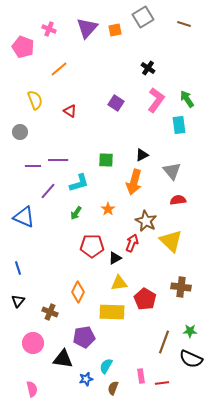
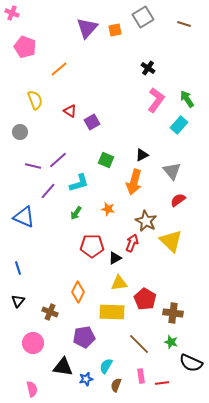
pink cross at (49, 29): moved 37 px left, 16 px up
pink pentagon at (23, 47): moved 2 px right
purple square at (116, 103): moved 24 px left, 19 px down; rotated 28 degrees clockwise
cyan rectangle at (179, 125): rotated 48 degrees clockwise
purple line at (58, 160): rotated 42 degrees counterclockwise
green square at (106, 160): rotated 21 degrees clockwise
purple line at (33, 166): rotated 14 degrees clockwise
red semicircle at (178, 200): rotated 28 degrees counterclockwise
orange star at (108, 209): rotated 24 degrees counterclockwise
brown cross at (181, 287): moved 8 px left, 26 px down
green star at (190, 331): moved 19 px left, 11 px down; rotated 16 degrees clockwise
brown line at (164, 342): moved 25 px left, 2 px down; rotated 65 degrees counterclockwise
black triangle at (63, 359): moved 8 px down
black semicircle at (191, 359): moved 4 px down
brown semicircle at (113, 388): moved 3 px right, 3 px up
